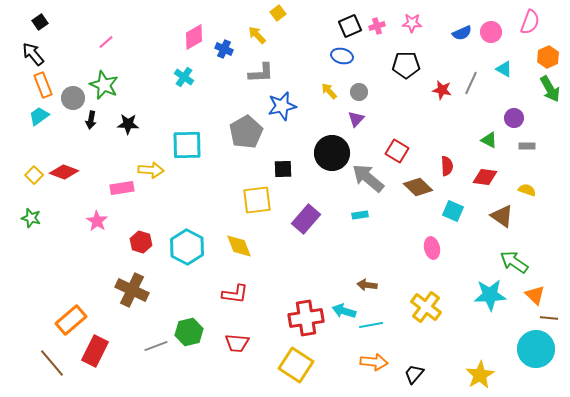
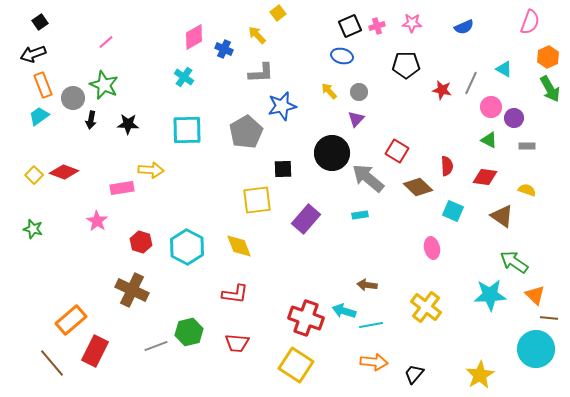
pink circle at (491, 32): moved 75 px down
blue semicircle at (462, 33): moved 2 px right, 6 px up
black arrow at (33, 54): rotated 70 degrees counterclockwise
cyan square at (187, 145): moved 15 px up
green star at (31, 218): moved 2 px right, 11 px down
red cross at (306, 318): rotated 28 degrees clockwise
